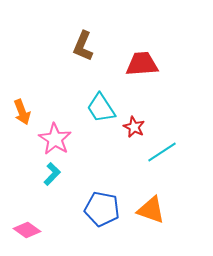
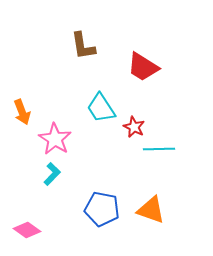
brown L-shape: rotated 32 degrees counterclockwise
red trapezoid: moved 1 px right, 3 px down; rotated 144 degrees counterclockwise
cyan line: moved 3 px left, 3 px up; rotated 32 degrees clockwise
